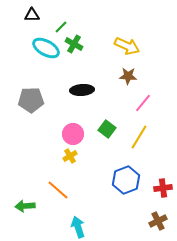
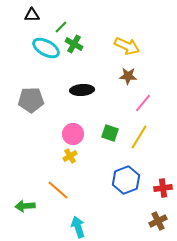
green square: moved 3 px right, 4 px down; rotated 18 degrees counterclockwise
